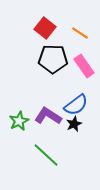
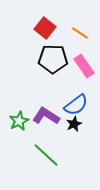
purple L-shape: moved 2 px left
